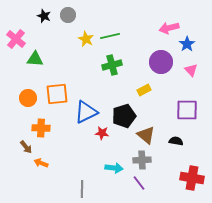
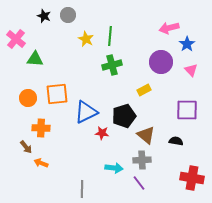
green line: rotated 72 degrees counterclockwise
